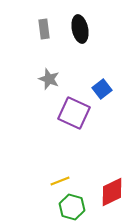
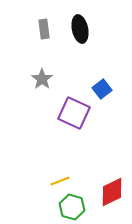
gray star: moved 7 px left; rotated 15 degrees clockwise
